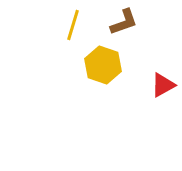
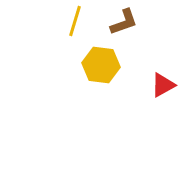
yellow line: moved 2 px right, 4 px up
yellow hexagon: moved 2 px left; rotated 12 degrees counterclockwise
